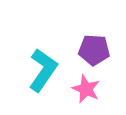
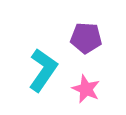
purple pentagon: moved 8 px left, 12 px up
